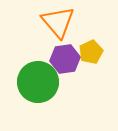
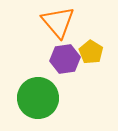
yellow pentagon: rotated 15 degrees counterclockwise
green circle: moved 16 px down
